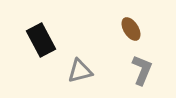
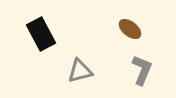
brown ellipse: moved 1 px left; rotated 20 degrees counterclockwise
black rectangle: moved 6 px up
